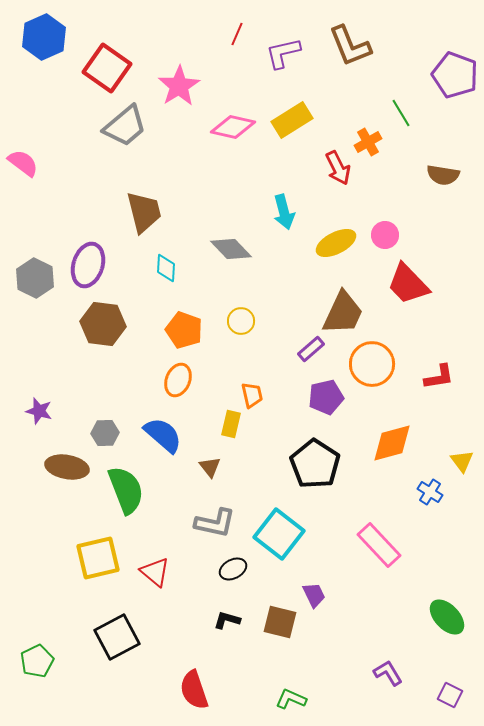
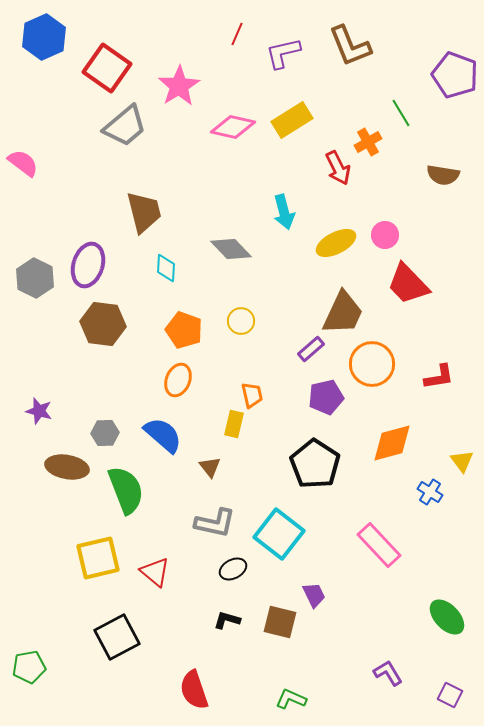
yellow rectangle at (231, 424): moved 3 px right
green pentagon at (37, 661): moved 8 px left, 6 px down; rotated 16 degrees clockwise
